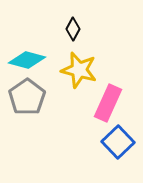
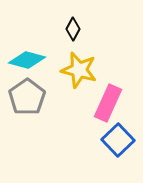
blue square: moved 2 px up
